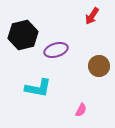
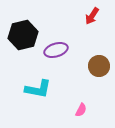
cyan L-shape: moved 1 px down
